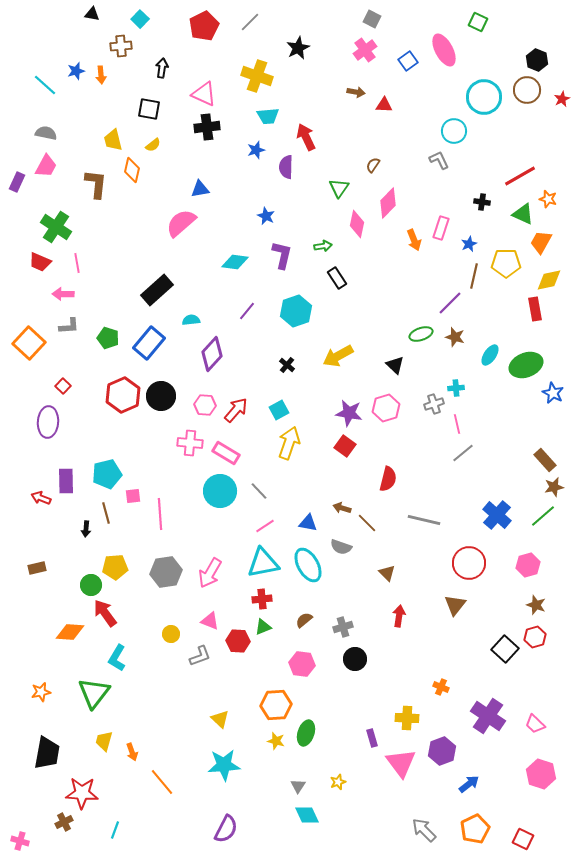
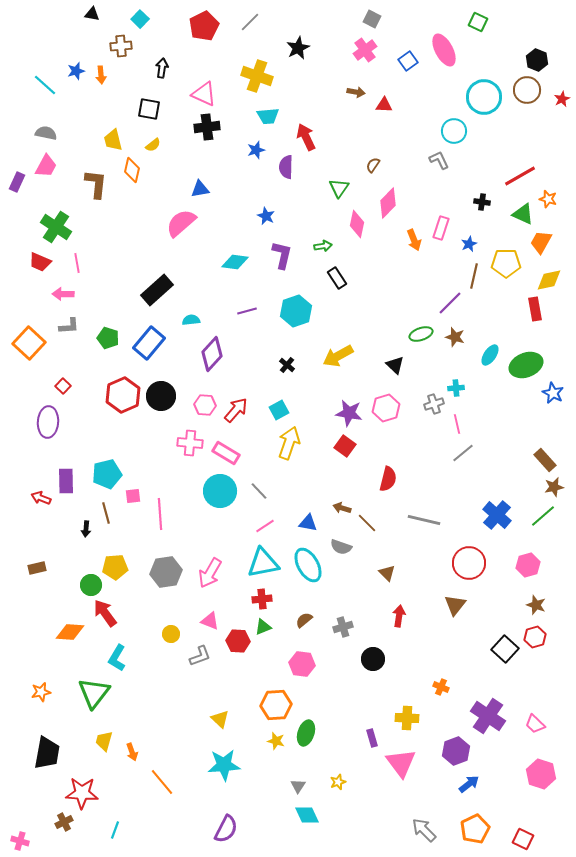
purple line at (247, 311): rotated 36 degrees clockwise
black circle at (355, 659): moved 18 px right
purple hexagon at (442, 751): moved 14 px right
